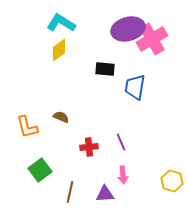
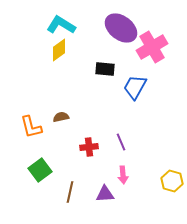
cyan L-shape: moved 2 px down
purple ellipse: moved 7 px left, 1 px up; rotated 52 degrees clockwise
pink cross: moved 8 px down
blue trapezoid: rotated 20 degrees clockwise
brown semicircle: rotated 35 degrees counterclockwise
orange L-shape: moved 4 px right
